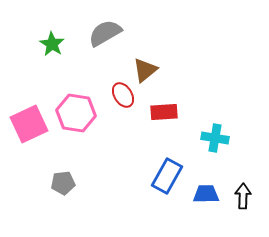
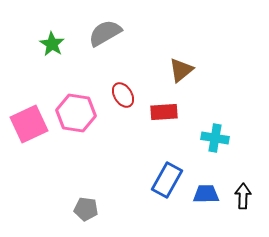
brown triangle: moved 36 px right
blue rectangle: moved 4 px down
gray pentagon: moved 23 px right, 26 px down; rotated 15 degrees clockwise
